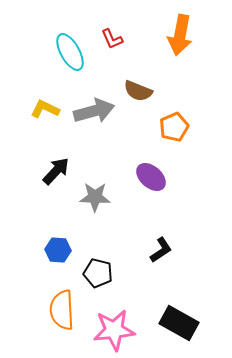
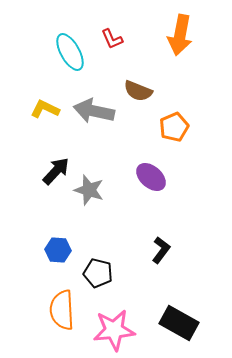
gray arrow: rotated 153 degrees counterclockwise
gray star: moved 6 px left, 7 px up; rotated 16 degrees clockwise
black L-shape: rotated 20 degrees counterclockwise
